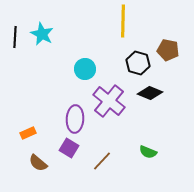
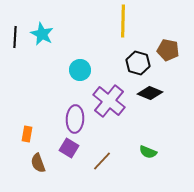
cyan circle: moved 5 px left, 1 px down
orange rectangle: moved 1 px left, 1 px down; rotated 56 degrees counterclockwise
brown semicircle: rotated 30 degrees clockwise
